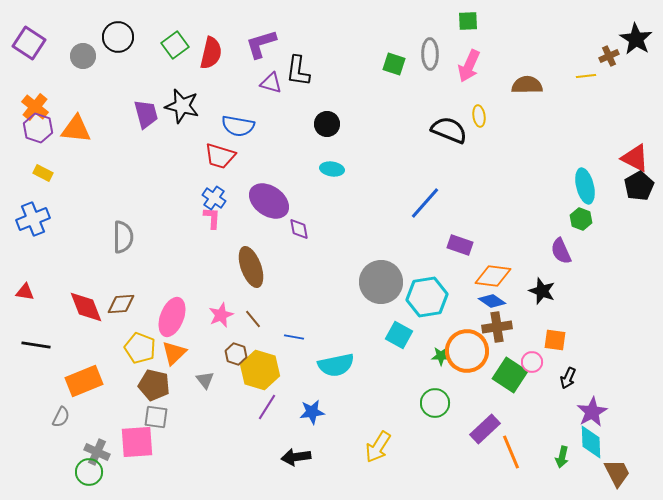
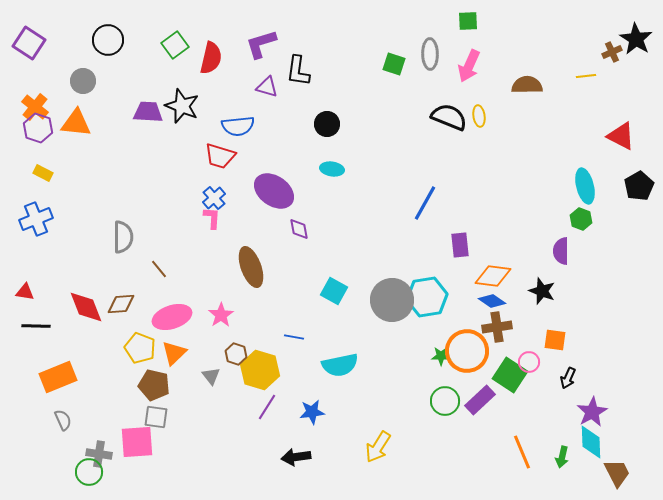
black circle at (118, 37): moved 10 px left, 3 px down
red semicircle at (211, 53): moved 5 px down
gray circle at (83, 56): moved 25 px down
brown cross at (609, 56): moved 3 px right, 4 px up
purple triangle at (271, 83): moved 4 px left, 4 px down
black star at (182, 106): rotated 8 degrees clockwise
purple trapezoid at (146, 114): moved 2 px right, 2 px up; rotated 72 degrees counterclockwise
blue semicircle at (238, 126): rotated 16 degrees counterclockwise
orange triangle at (76, 129): moved 6 px up
black semicircle at (449, 130): moved 13 px up
red triangle at (635, 158): moved 14 px left, 22 px up
blue cross at (214, 198): rotated 15 degrees clockwise
purple ellipse at (269, 201): moved 5 px right, 10 px up
blue line at (425, 203): rotated 12 degrees counterclockwise
blue cross at (33, 219): moved 3 px right
purple rectangle at (460, 245): rotated 65 degrees clockwise
purple semicircle at (561, 251): rotated 24 degrees clockwise
gray circle at (381, 282): moved 11 px right, 18 px down
pink star at (221, 315): rotated 10 degrees counterclockwise
pink ellipse at (172, 317): rotated 51 degrees clockwise
brown line at (253, 319): moved 94 px left, 50 px up
cyan square at (399, 335): moved 65 px left, 44 px up
black line at (36, 345): moved 19 px up; rotated 8 degrees counterclockwise
pink circle at (532, 362): moved 3 px left
cyan semicircle at (336, 365): moved 4 px right
gray triangle at (205, 380): moved 6 px right, 4 px up
orange rectangle at (84, 381): moved 26 px left, 4 px up
green circle at (435, 403): moved 10 px right, 2 px up
gray semicircle at (61, 417): moved 2 px right, 3 px down; rotated 50 degrees counterclockwise
purple rectangle at (485, 429): moved 5 px left, 29 px up
gray cross at (97, 452): moved 2 px right, 2 px down; rotated 15 degrees counterclockwise
orange line at (511, 452): moved 11 px right
